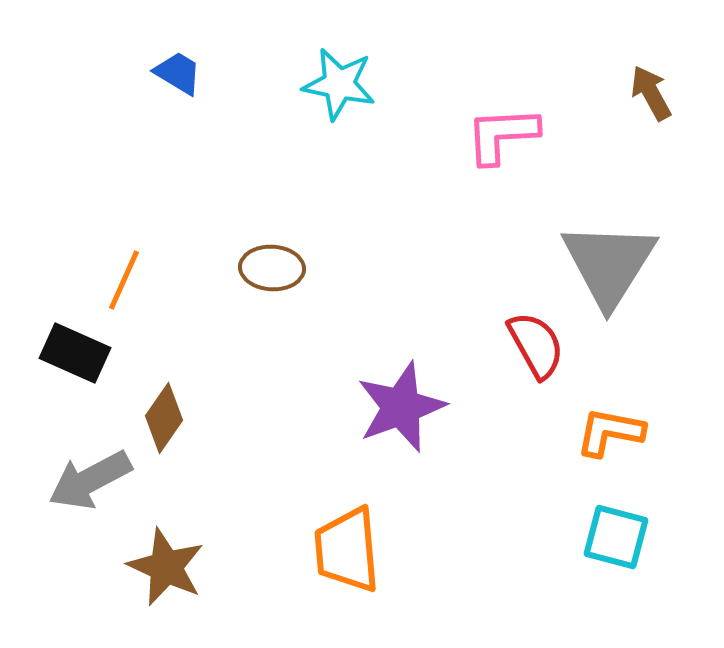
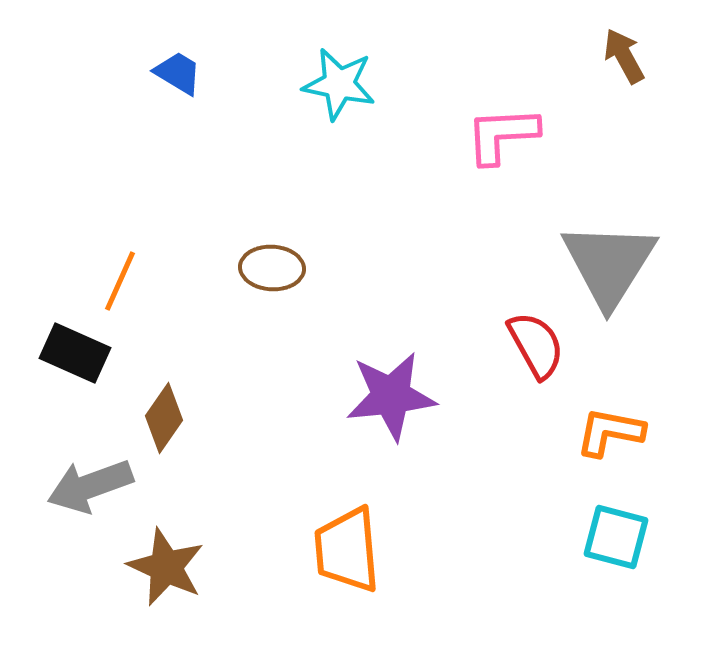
brown arrow: moved 27 px left, 37 px up
orange line: moved 4 px left, 1 px down
purple star: moved 10 px left, 11 px up; rotated 14 degrees clockwise
gray arrow: moved 6 px down; rotated 8 degrees clockwise
